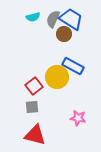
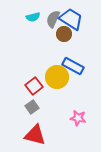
gray square: rotated 32 degrees counterclockwise
